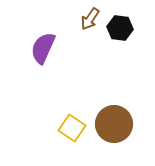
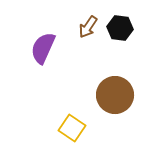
brown arrow: moved 2 px left, 8 px down
brown circle: moved 1 px right, 29 px up
